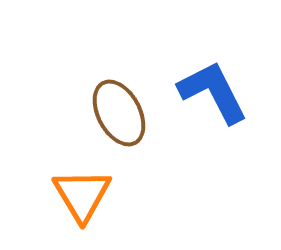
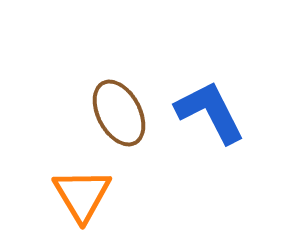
blue L-shape: moved 3 px left, 20 px down
